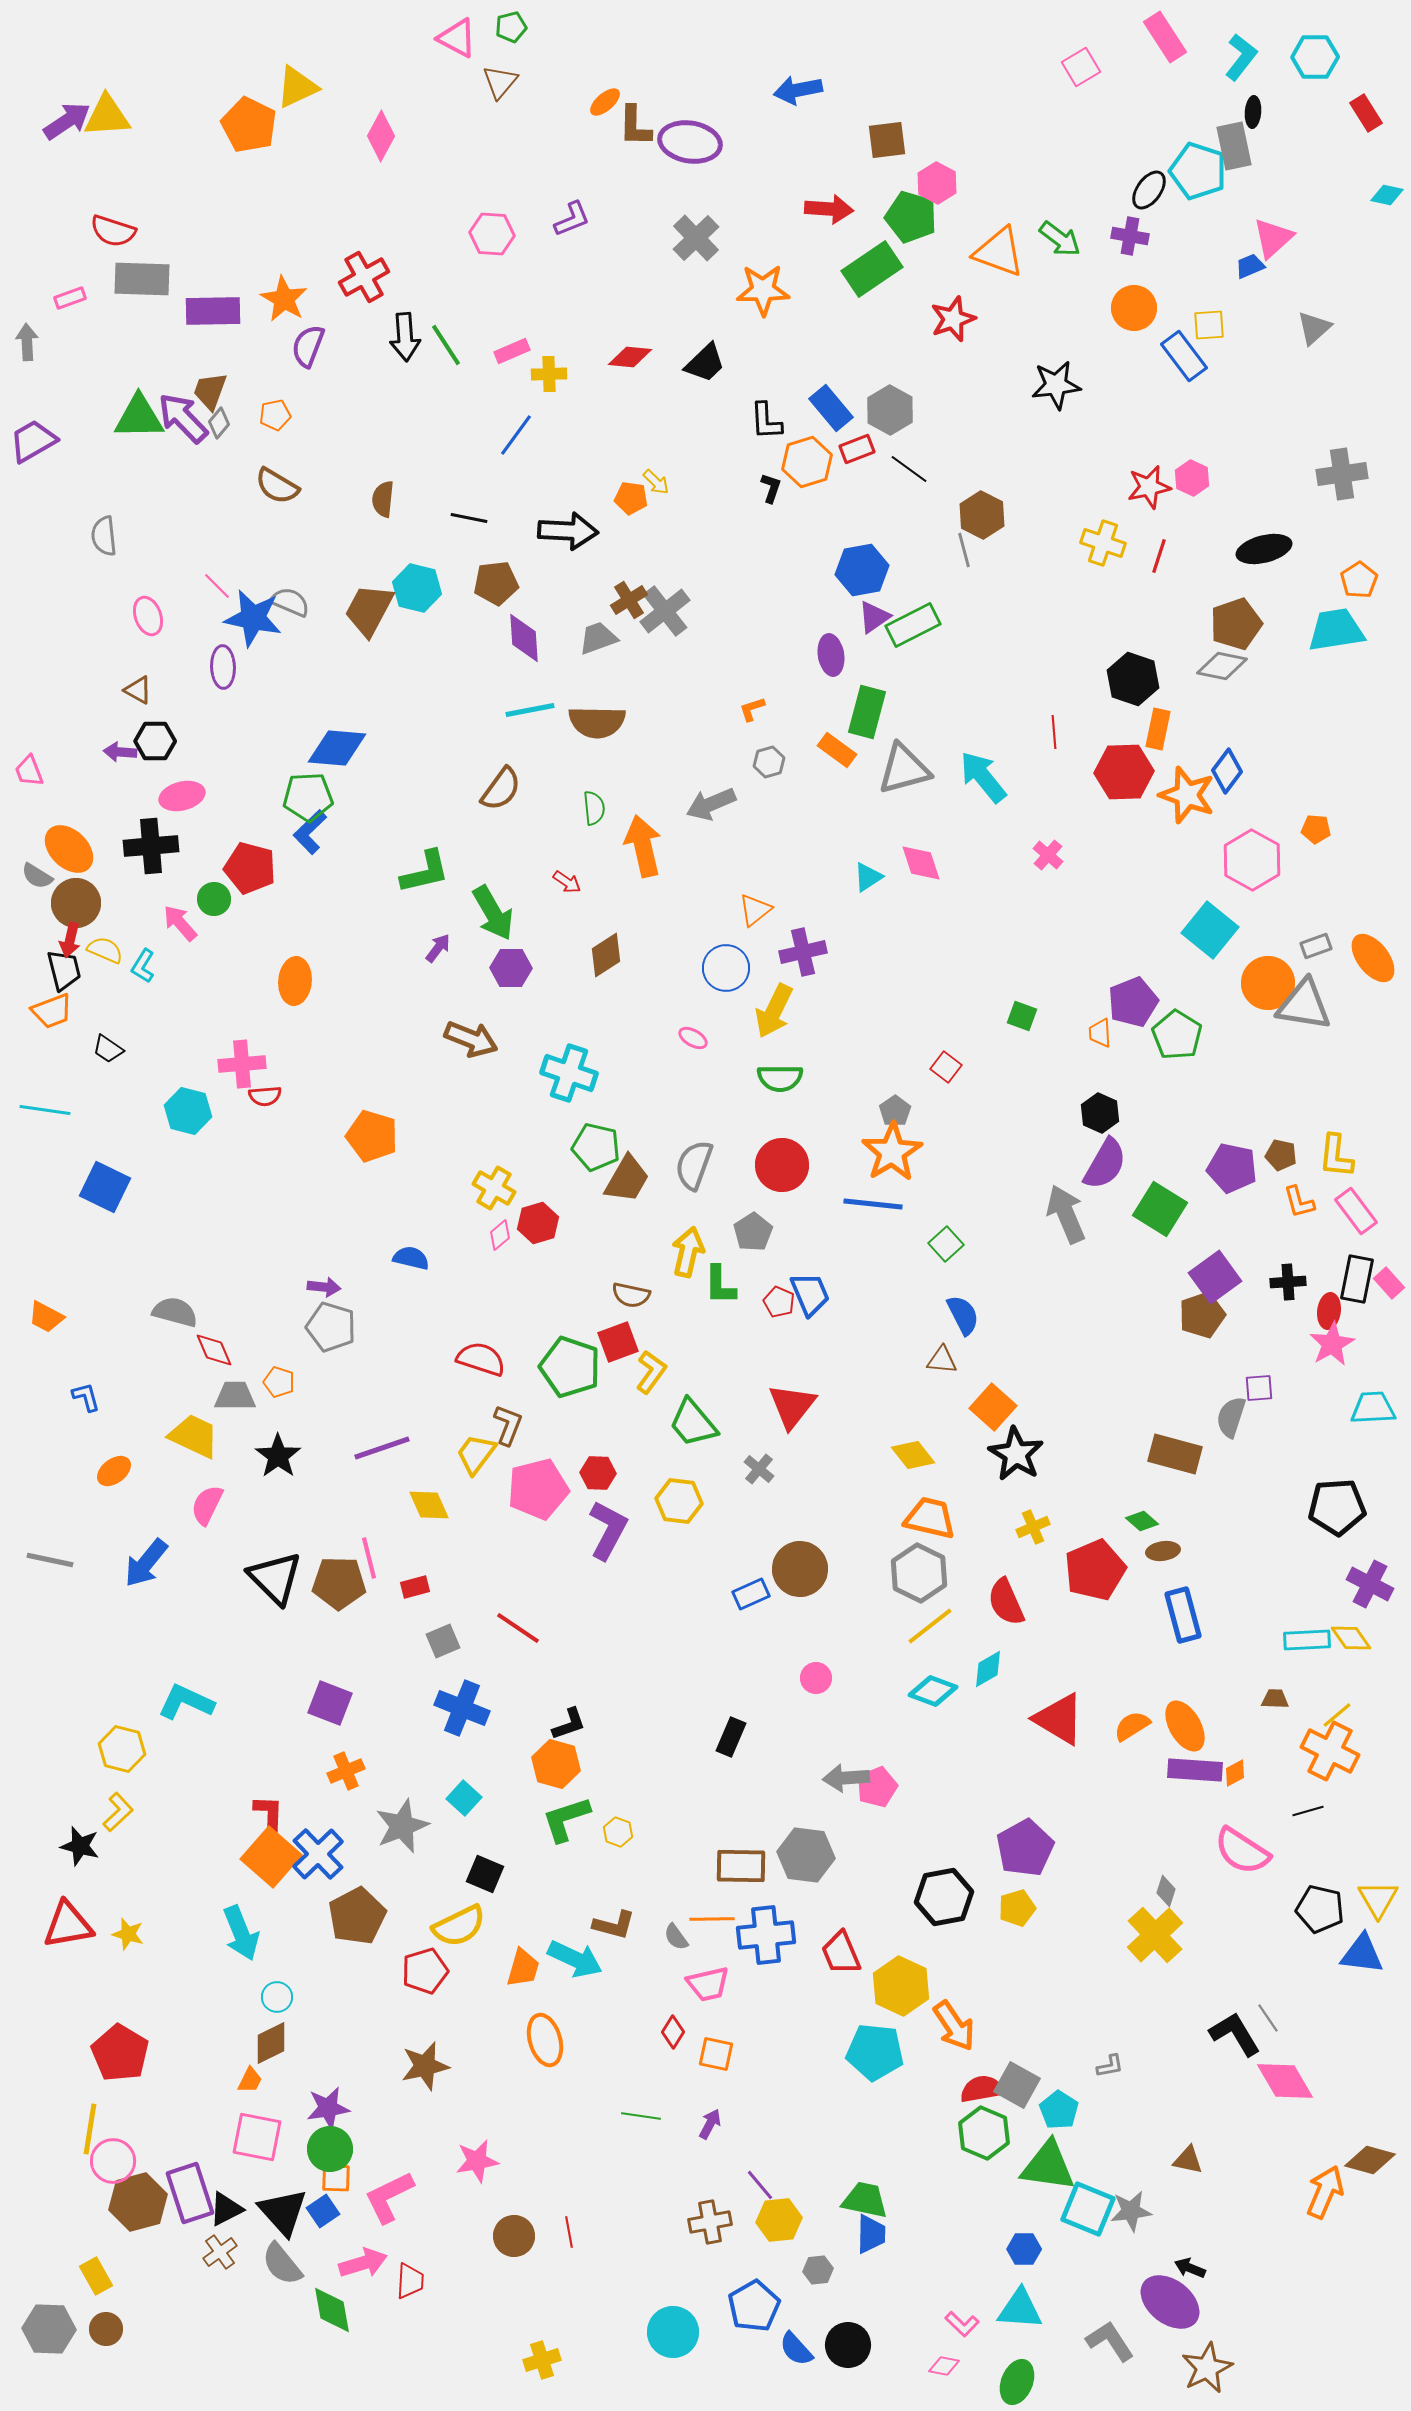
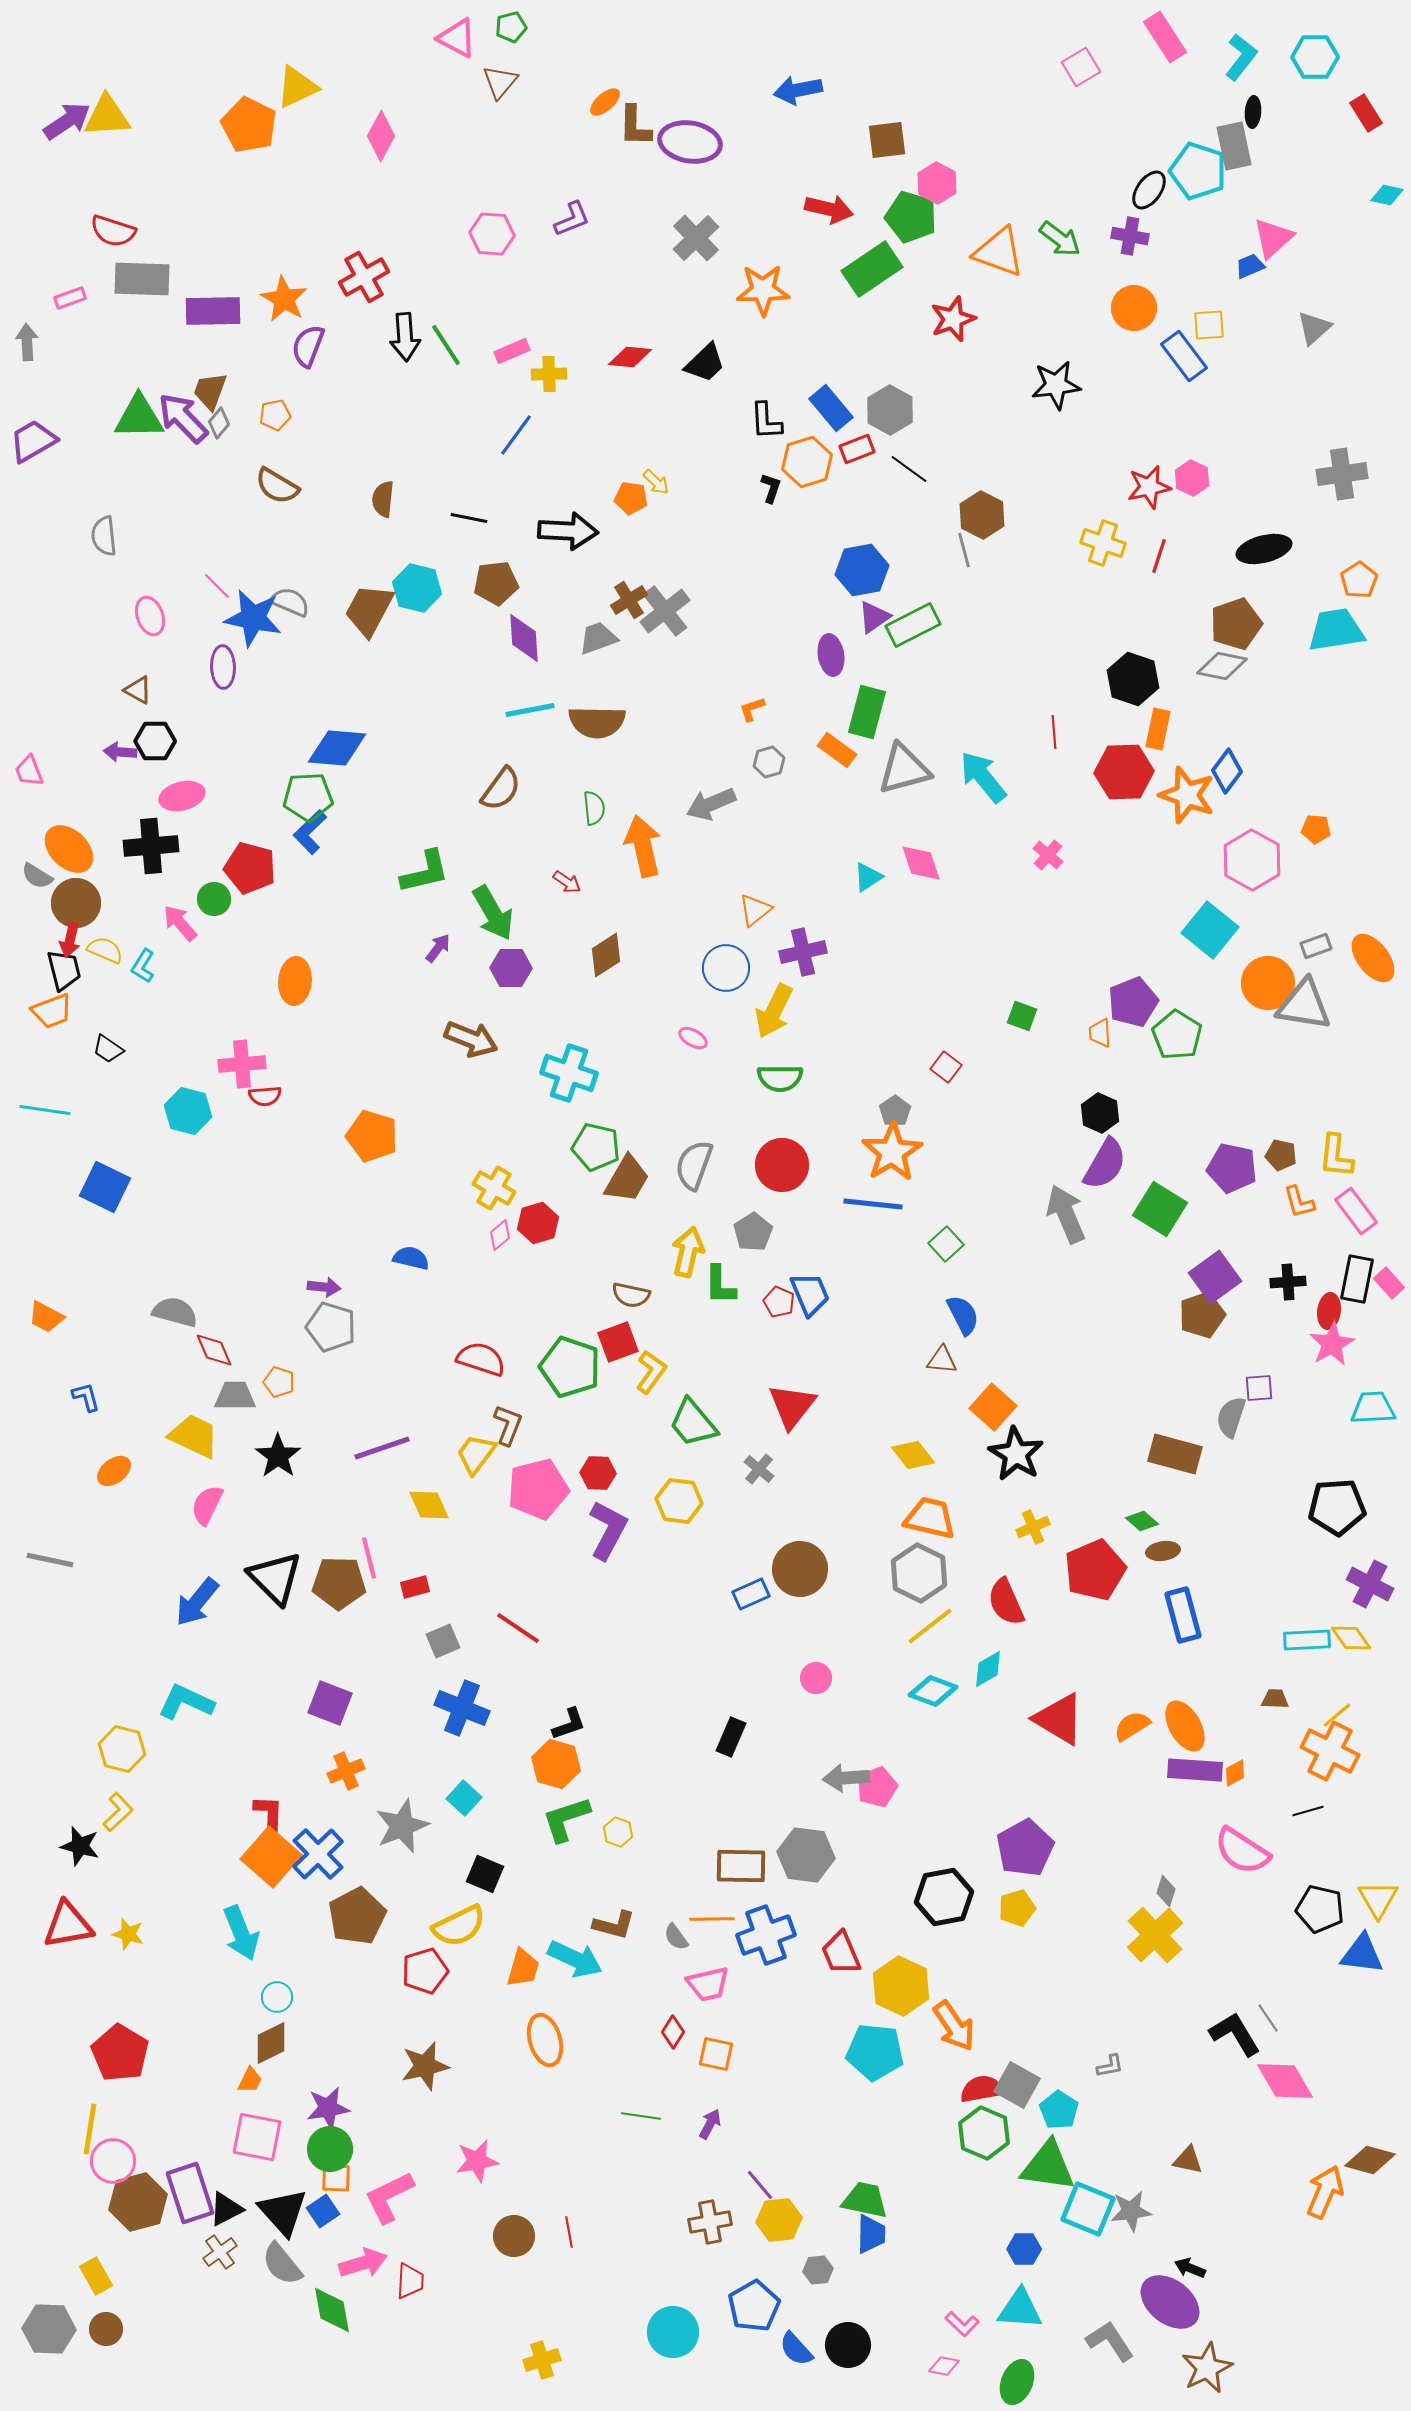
red arrow at (829, 209): rotated 9 degrees clockwise
pink ellipse at (148, 616): moved 2 px right
blue arrow at (146, 1563): moved 51 px right, 39 px down
blue cross at (766, 1935): rotated 14 degrees counterclockwise
